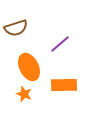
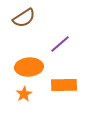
brown semicircle: moved 8 px right, 10 px up; rotated 15 degrees counterclockwise
orange ellipse: rotated 68 degrees counterclockwise
orange star: rotated 21 degrees clockwise
